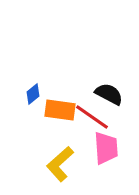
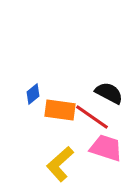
black semicircle: moved 1 px up
pink trapezoid: rotated 68 degrees counterclockwise
